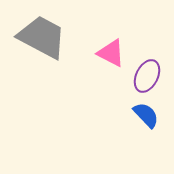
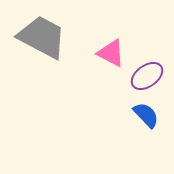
purple ellipse: rotated 28 degrees clockwise
